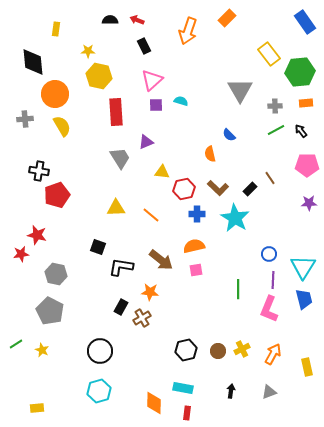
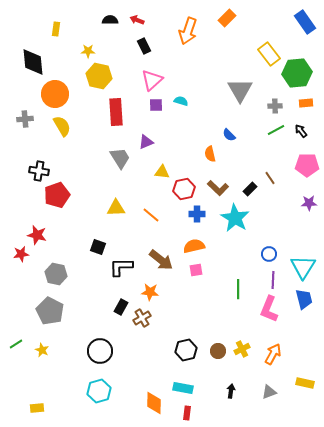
green hexagon at (300, 72): moved 3 px left, 1 px down
black L-shape at (121, 267): rotated 10 degrees counterclockwise
yellow rectangle at (307, 367): moved 2 px left, 16 px down; rotated 66 degrees counterclockwise
